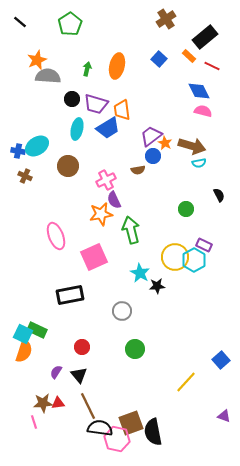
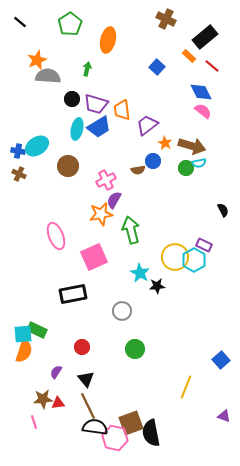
brown cross at (166, 19): rotated 30 degrees counterclockwise
blue square at (159, 59): moved 2 px left, 8 px down
orange ellipse at (117, 66): moved 9 px left, 26 px up
red line at (212, 66): rotated 14 degrees clockwise
blue diamond at (199, 91): moved 2 px right, 1 px down
pink semicircle at (203, 111): rotated 24 degrees clockwise
blue trapezoid at (108, 128): moved 9 px left, 1 px up
purple trapezoid at (151, 136): moved 4 px left, 11 px up
blue circle at (153, 156): moved 5 px down
brown cross at (25, 176): moved 6 px left, 2 px up
black semicircle at (219, 195): moved 4 px right, 15 px down
purple semicircle at (114, 200): rotated 54 degrees clockwise
green circle at (186, 209): moved 41 px up
black rectangle at (70, 295): moved 3 px right, 1 px up
cyan square at (23, 334): rotated 30 degrees counterclockwise
black triangle at (79, 375): moved 7 px right, 4 px down
yellow line at (186, 382): moved 5 px down; rotated 20 degrees counterclockwise
brown star at (43, 403): moved 4 px up
black semicircle at (100, 428): moved 5 px left, 1 px up
black semicircle at (153, 432): moved 2 px left, 1 px down
pink hexagon at (117, 439): moved 2 px left, 1 px up
